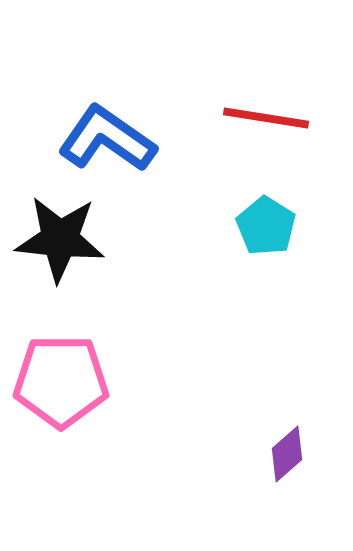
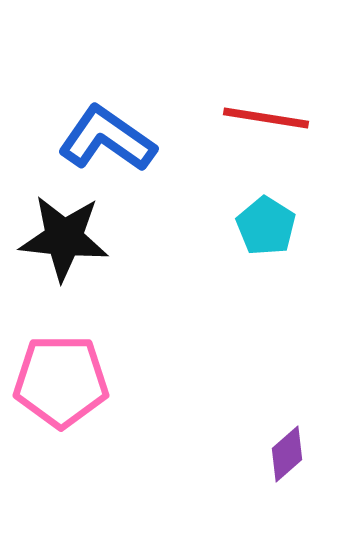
black star: moved 4 px right, 1 px up
